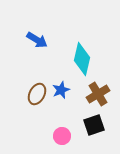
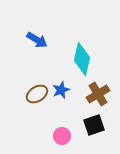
brown ellipse: rotated 30 degrees clockwise
